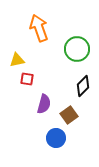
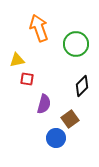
green circle: moved 1 px left, 5 px up
black diamond: moved 1 px left
brown square: moved 1 px right, 4 px down
